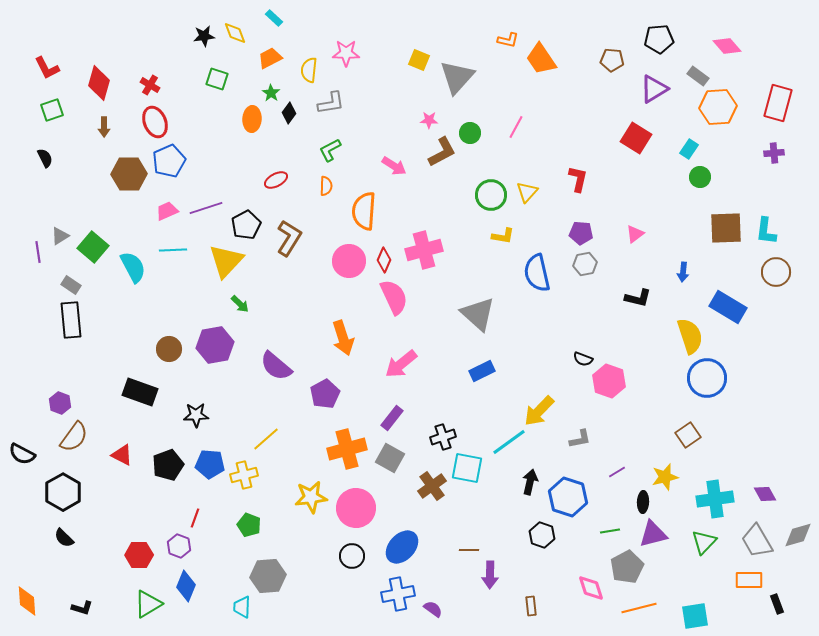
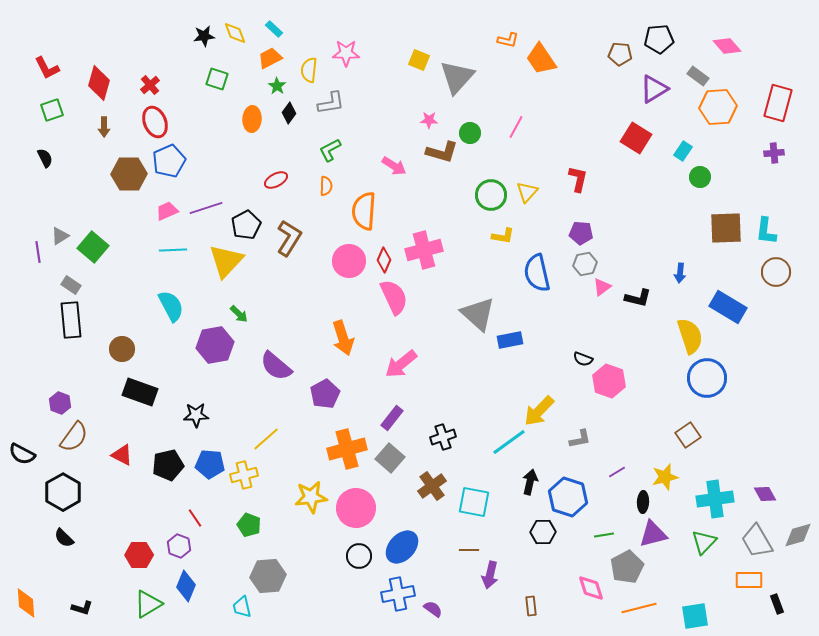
cyan rectangle at (274, 18): moved 11 px down
brown pentagon at (612, 60): moved 8 px right, 6 px up
red cross at (150, 85): rotated 18 degrees clockwise
green star at (271, 93): moved 6 px right, 7 px up
cyan rectangle at (689, 149): moved 6 px left, 2 px down
brown L-shape at (442, 152): rotated 44 degrees clockwise
pink triangle at (635, 234): moved 33 px left, 53 px down
cyan semicircle at (133, 267): moved 38 px right, 39 px down
blue arrow at (683, 272): moved 3 px left, 1 px down
green arrow at (240, 304): moved 1 px left, 10 px down
brown circle at (169, 349): moved 47 px left
blue rectangle at (482, 371): moved 28 px right, 31 px up; rotated 15 degrees clockwise
gray square at (390, 458): rotated 12 degrees clockwise
black pentagon at (168, 465): rotated 8 degrees clockwise
cyan square at (467, 468): moved 7 px right, 34 px down
red line at (195, 518): rotated 54 degrees counterclockwise
green line at (610, 531): moved 6 px left, 4 px down
black hexagon at (542, 535): moved 1 px right, 3 px up; rotated 20 degrees counterclockwise
black circle at (352, 556): moved 7 px right
purple arrow at (490, 575): rotated 12 degrees clockwise
orange diamond at (27, 601): moved 1 px left, 2 px down
cyan trapezoid at (242, 607): rotated 15 degrees counterclockwise
